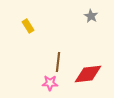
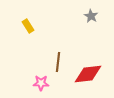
pink star: moved 9 px left
